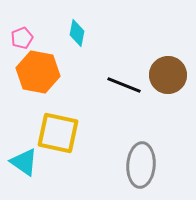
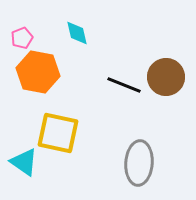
cyan diamond: rotated 24 degrees counterclockwise
brown circle: moved 2 px left, 2 px down
gray ellipse: moved 2 px left, 2 px up
